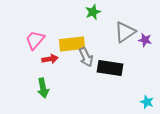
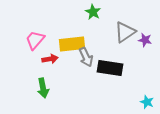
green star: rotated 21 degrees counterclockwise
